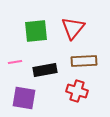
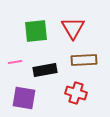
red triangle: rotated 10 degrees counterclockwise
brown rectangle: moved 1 px up
red cross: moved 1 px left, 2 px down
